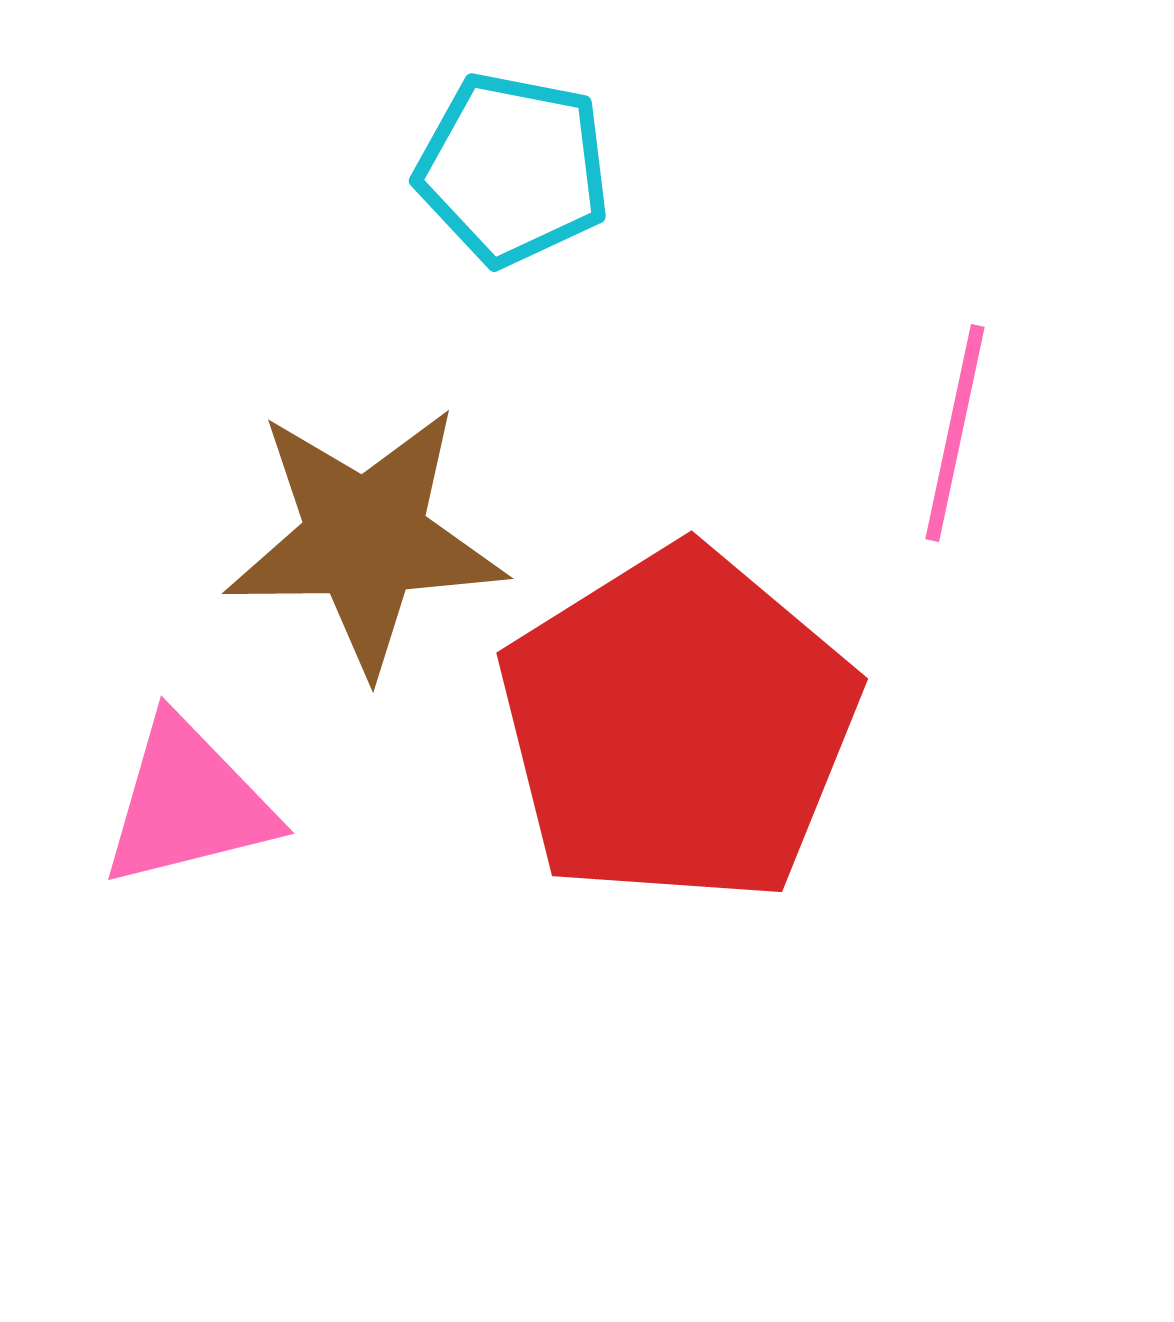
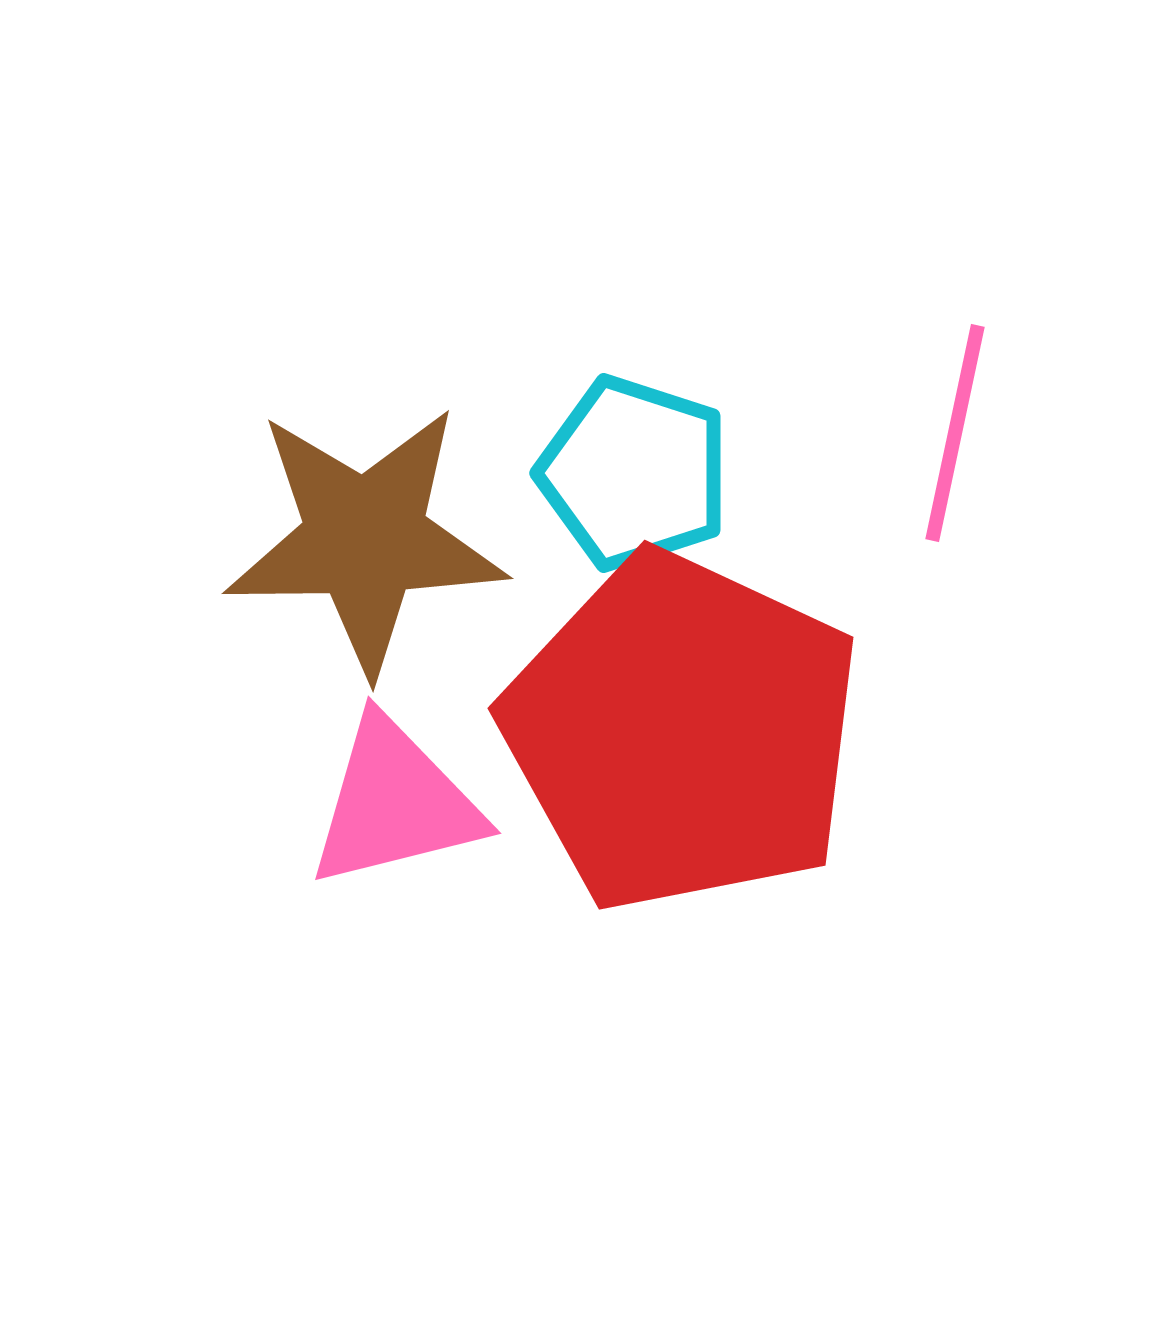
cyan pentagon: moved 121 px right, 304 px down; rotated 7 degrees clockwise
red pentagon: moved 4 px right, 6 px down; rotated 15 degrees counterclockwise
pink triangle: moved 207 px right
